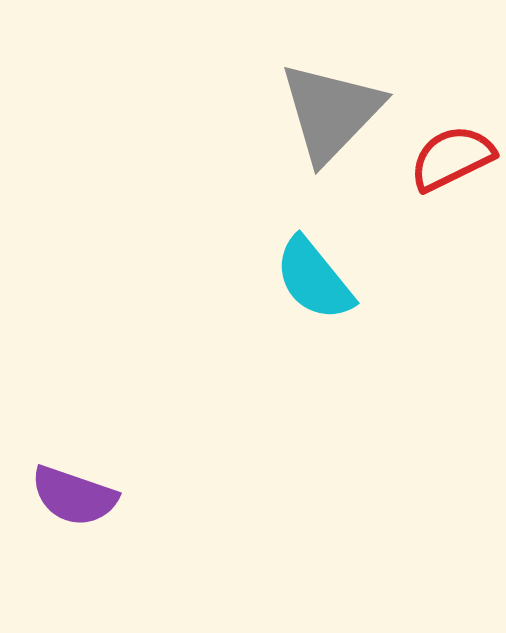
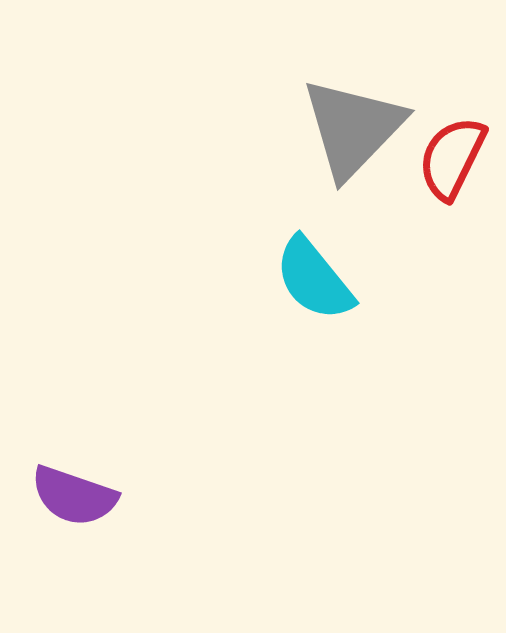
gray triangle: moved 22 px right, 16 px down
red semicircle: rotated 38 degrees counterclockwise
